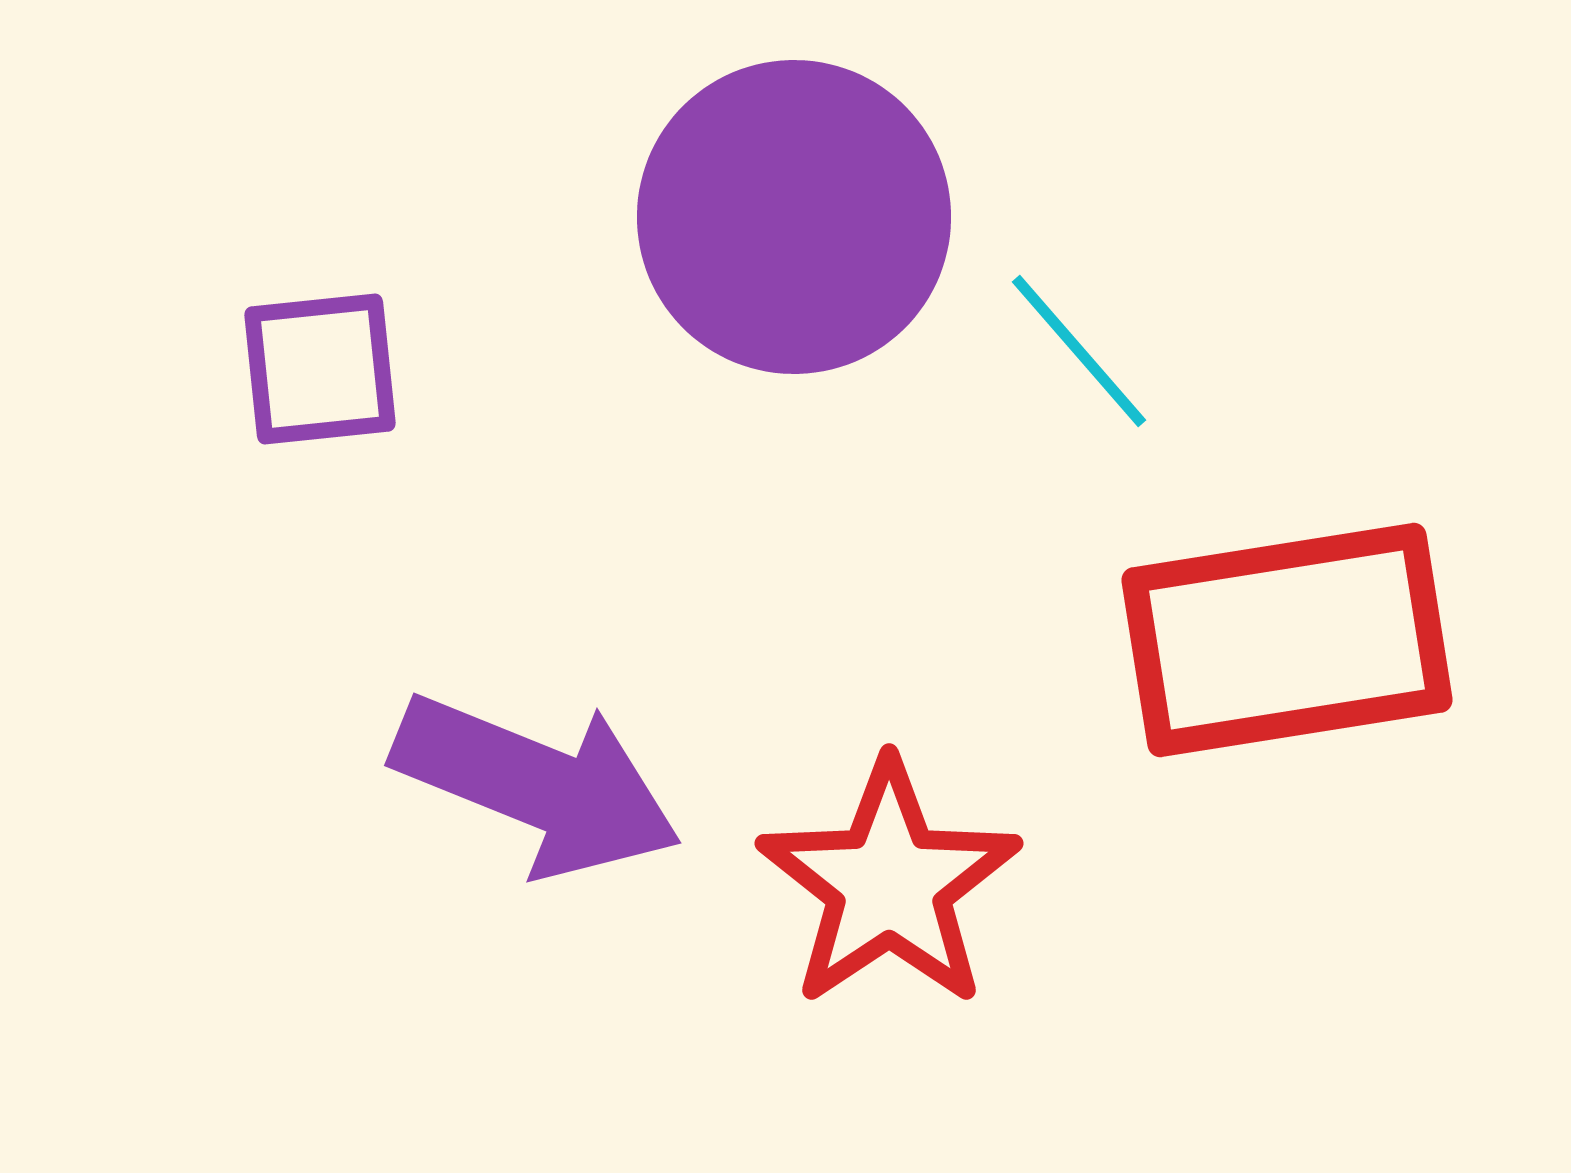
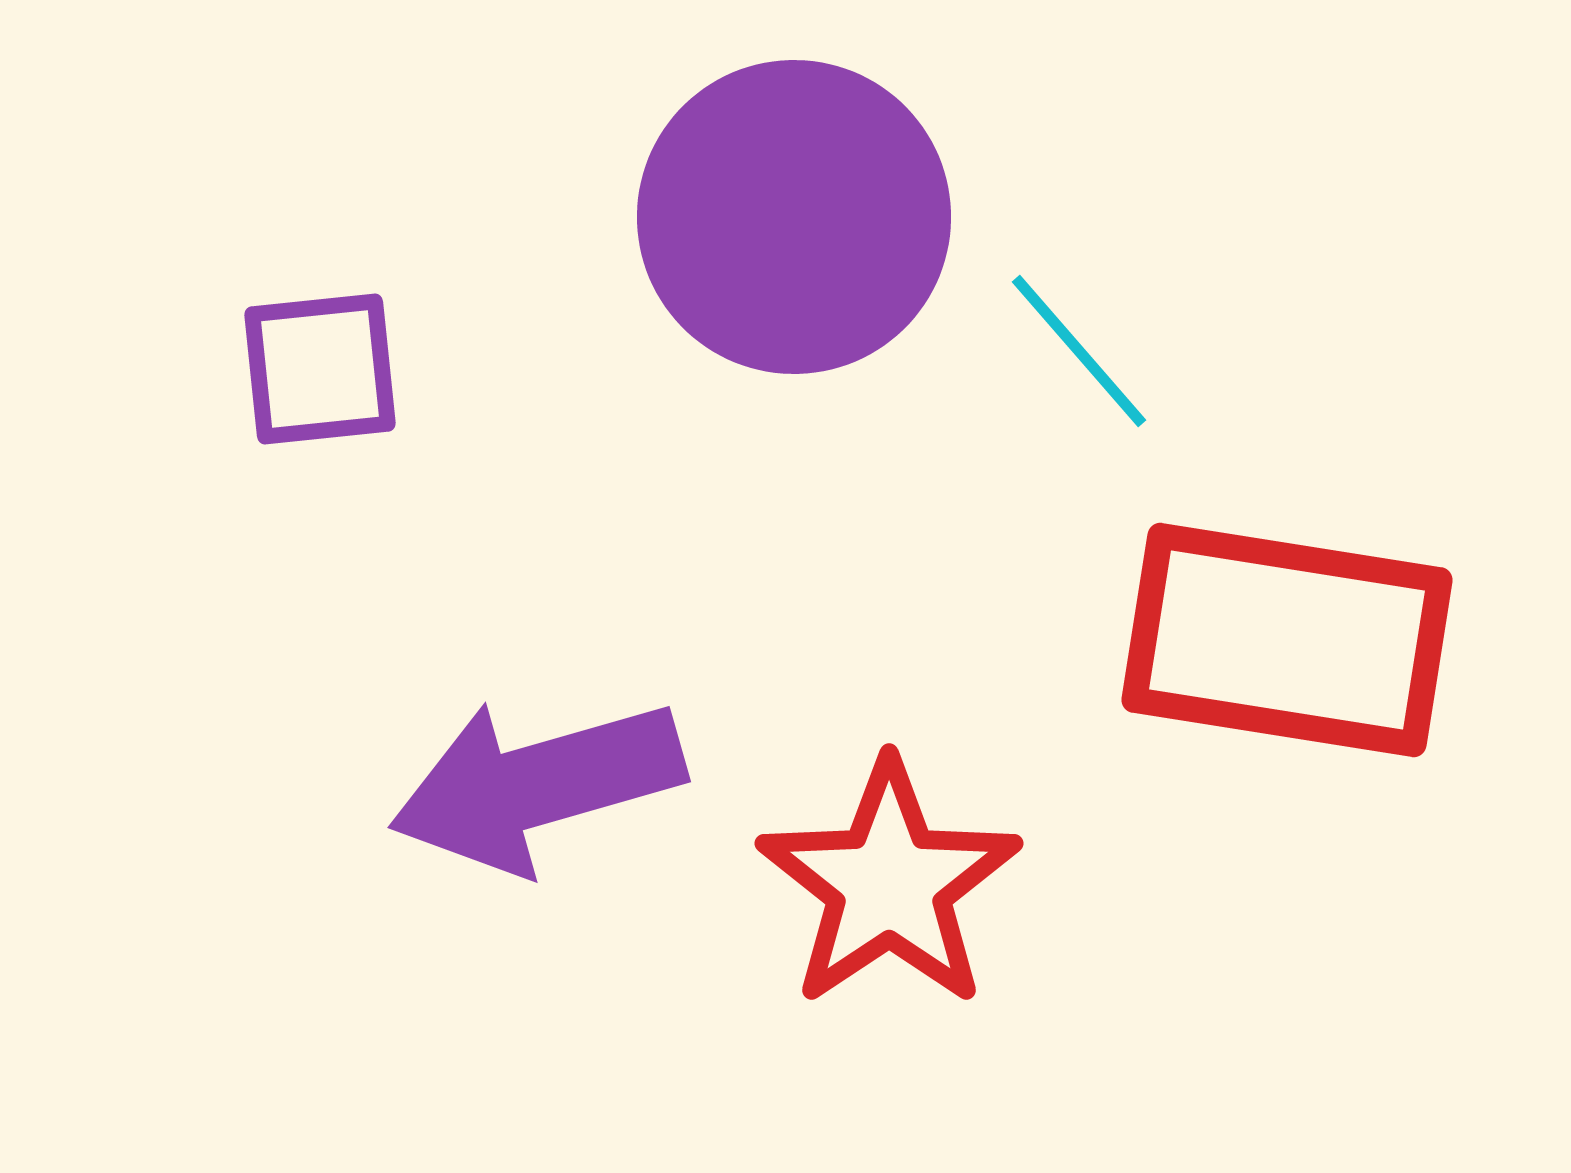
red rectangle: rotated 18 degrees clockwise
purple arrow: rotated 142 degrees clockwise
